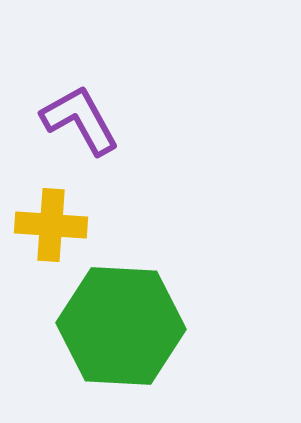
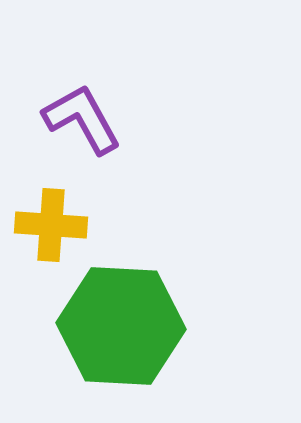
purple L-shape: moved 2 px right, 1 px up
